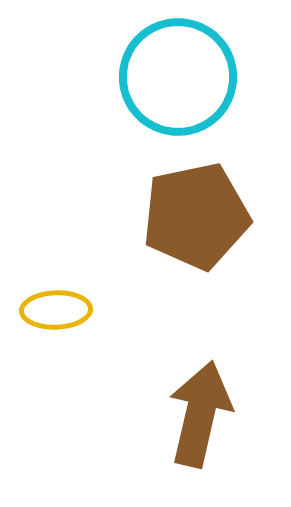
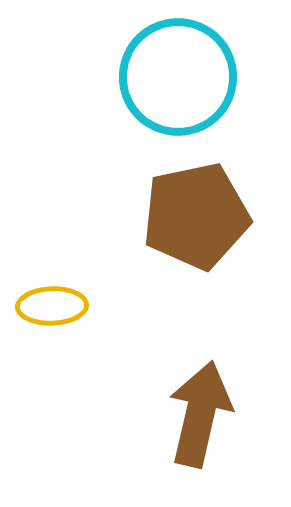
yellow ellipse: moved 4 px left, 4 px up
